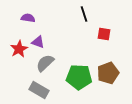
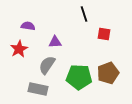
purple semicircle: moved 8 px down
purple triangle: moved 17 px right; rotated 24 degrees counterclockwise
gray semicircle: moved 2 px right, 2 px down; rotated 12 degrees counterclockwise
gray rectangle: moved 1 px left, 1 px up; rotated 18 degrees counterclockwise
